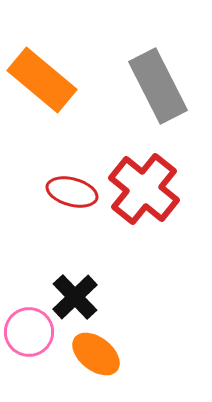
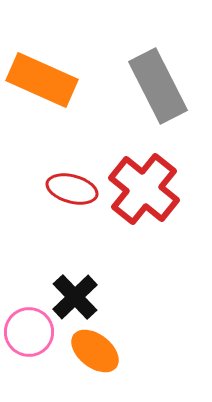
orange rectangle: rotated 16 degrees counterclockwise
red ellipse: moved 3 px up
orange ellipse: moved 1 px left, 3 px up
